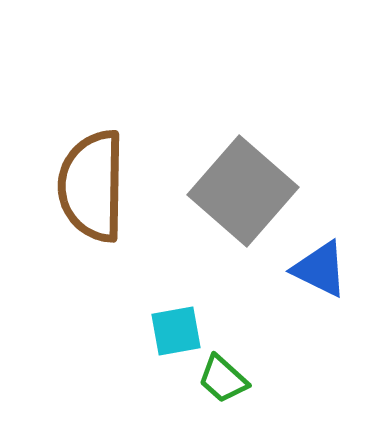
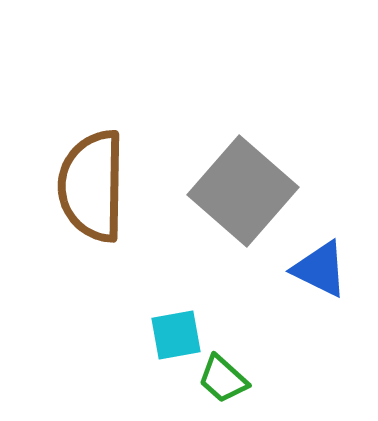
cyan square: moved 4 px down
